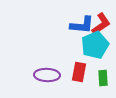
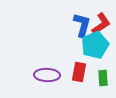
blue L-shape: rotated 80 degrees counterclockwise
